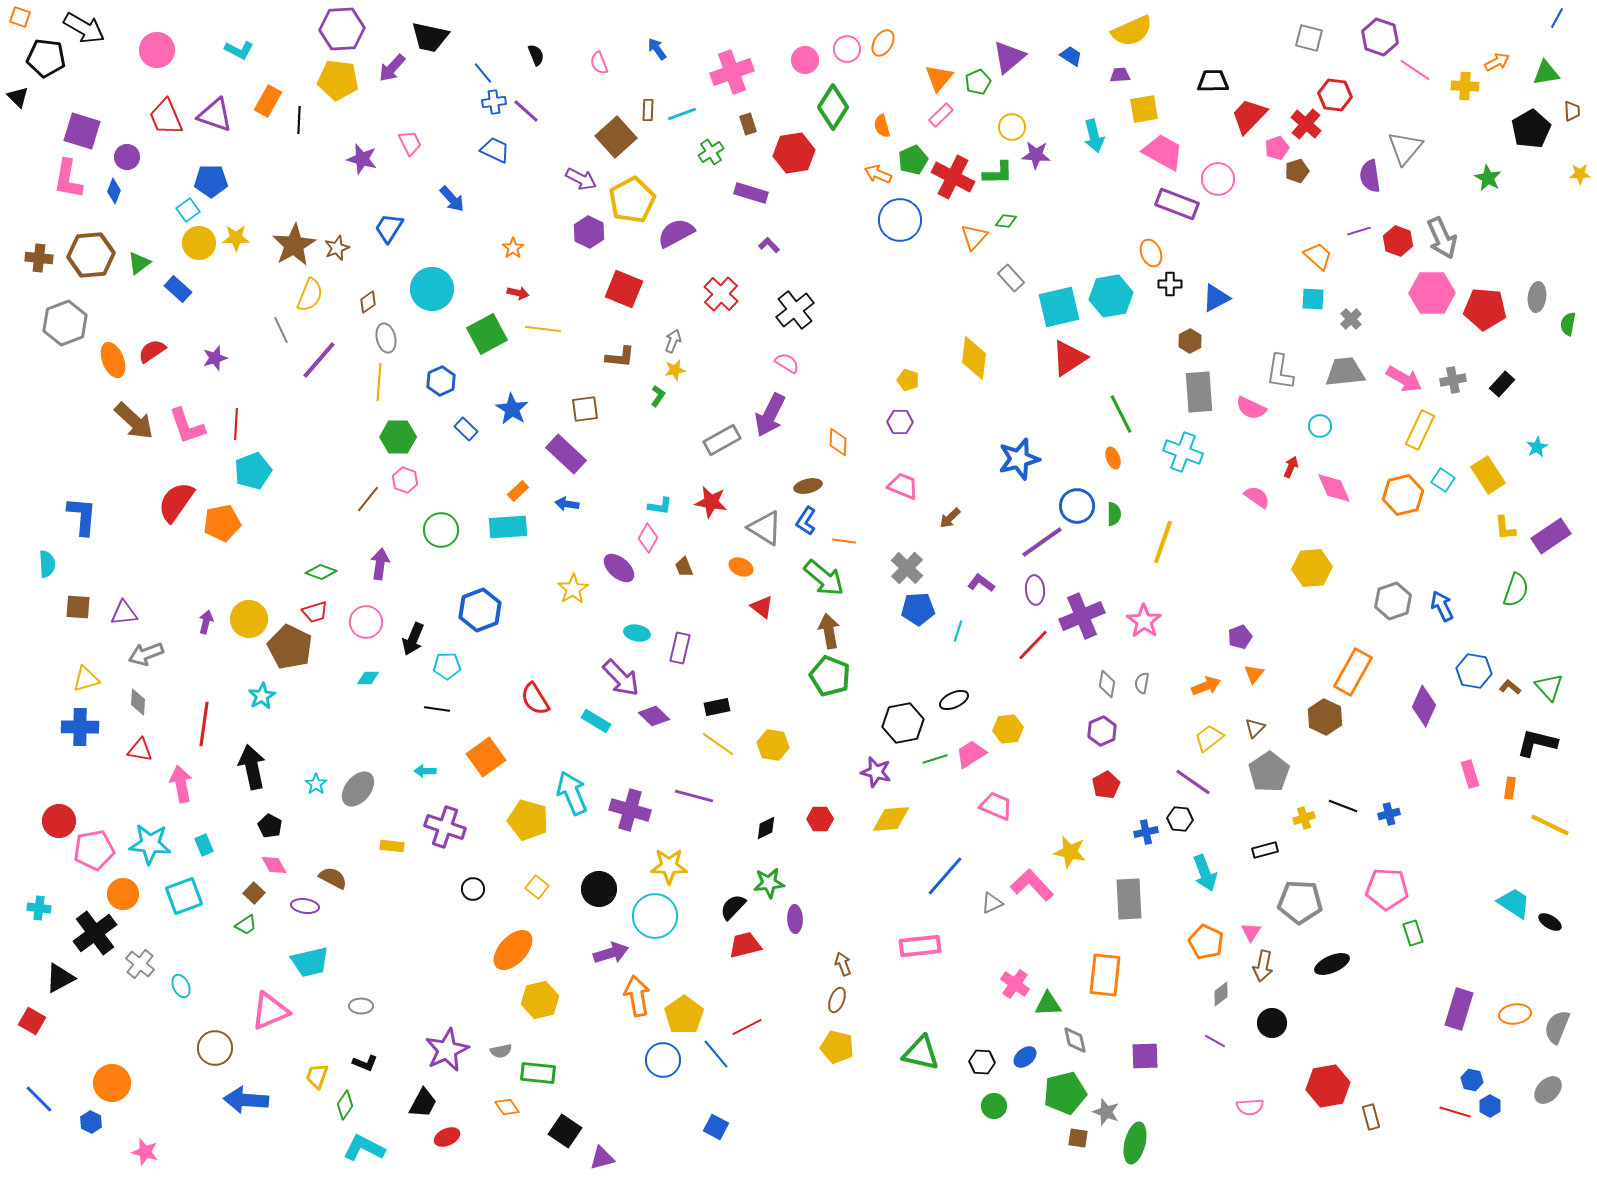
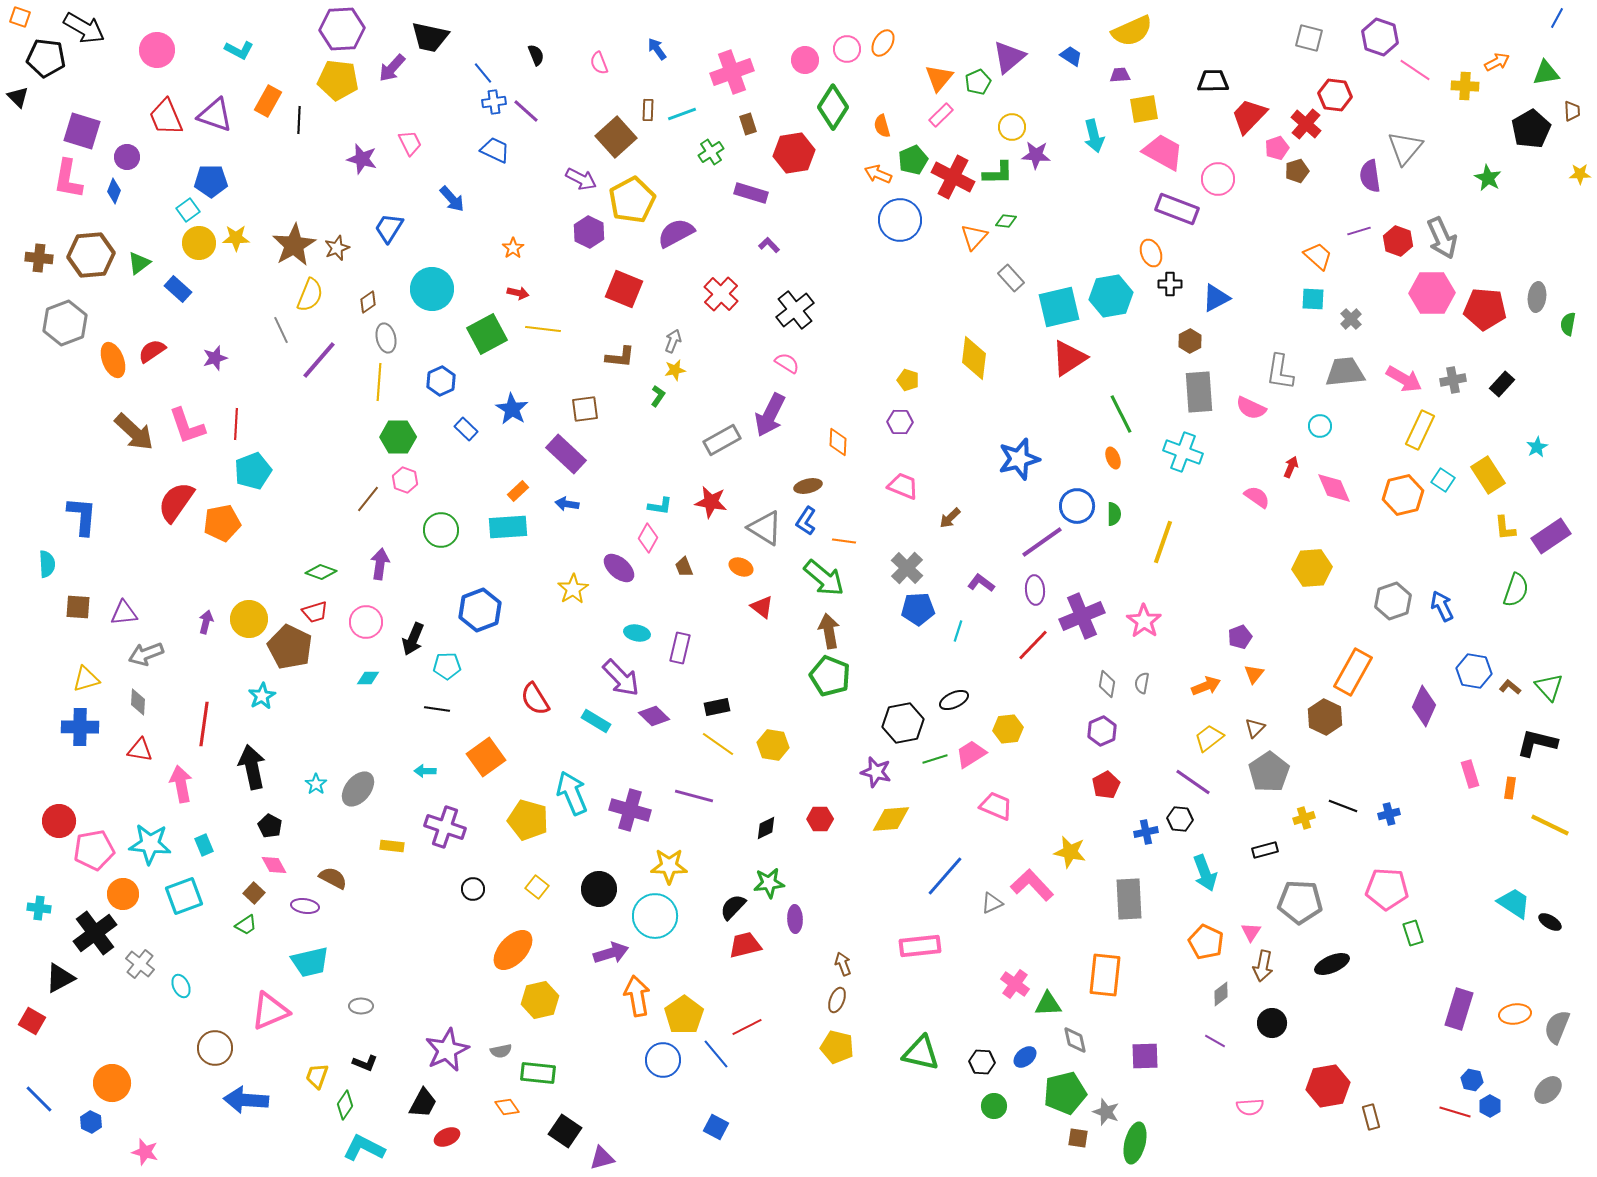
purple rectangle at (1177, 204): moved 5 px down
brown arrow at (134, 421): moved 11 px down
